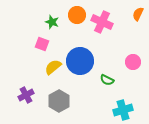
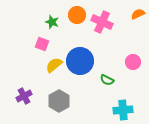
orange semicircle: rotated 40 degrees clockwise
yellow semicircle: moved 1 px right, 2 px up
purple cross: moved 2 px left, 1 px down
cyan cross: rotated 12 degrees clockwise
